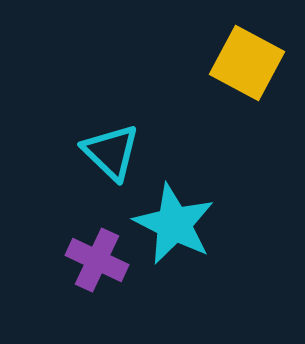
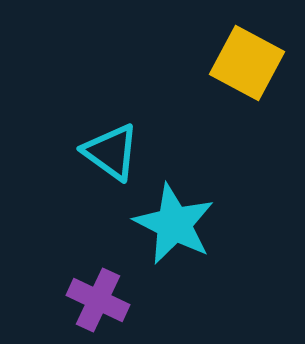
cyan triangle: rotated 8 degrees counterclockwise
purple cross: moved 1 px right, 40 px down
